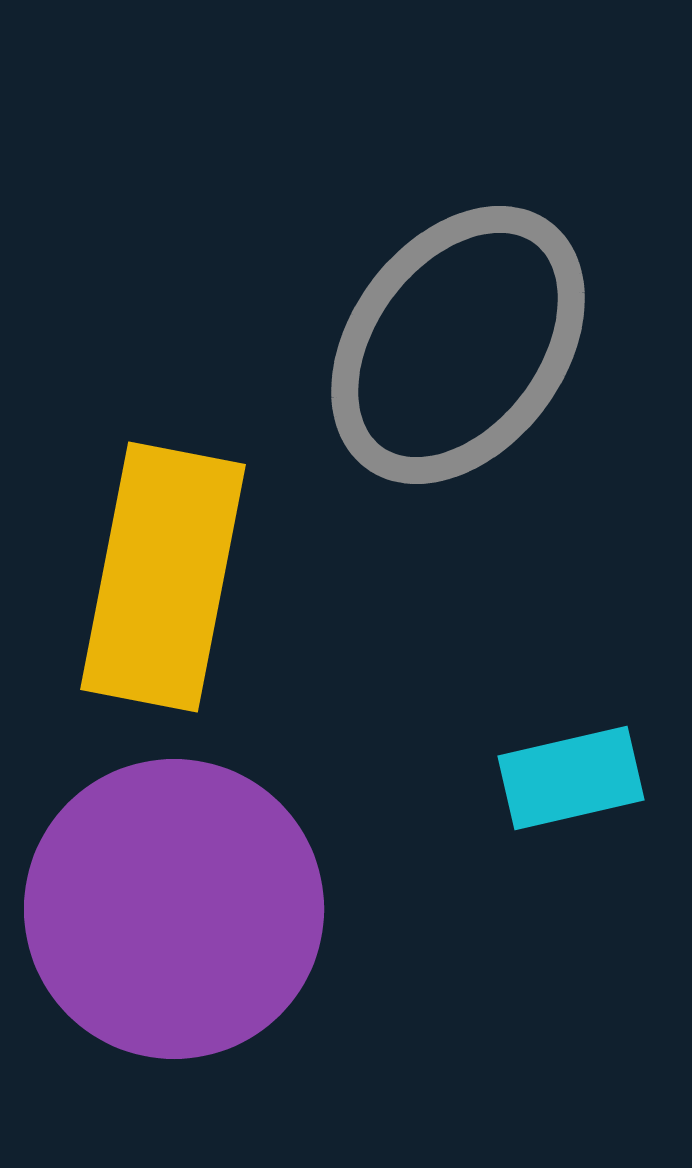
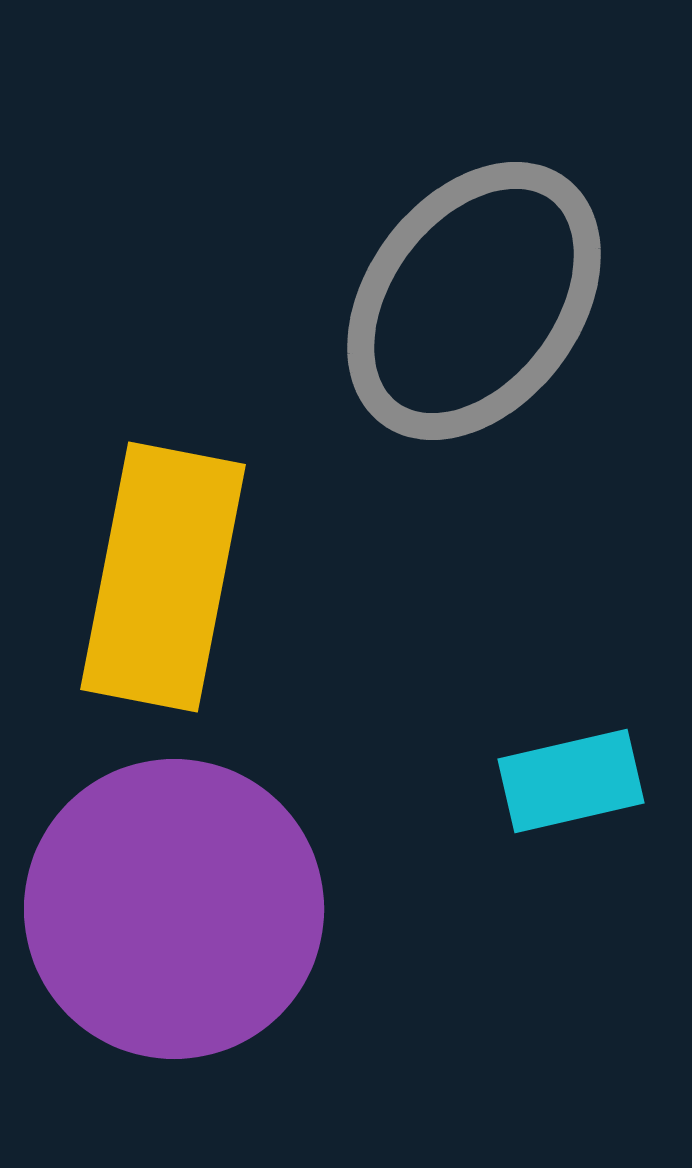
gray ellipse: moved 16 px right, 44 px up
cyan rectangle: moved 3 px down
